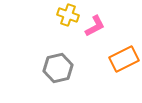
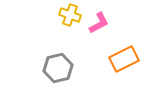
yellow cross: moved 2 px right
pink L-shape: moved 4 px right, 3 px up
